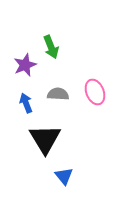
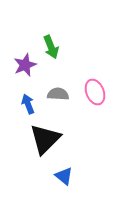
blue arrow: moved 2 px right, 1 px down
black triangle: rotated 16 degrees clockwise
blue triangle: rotated 12 degrees counterclockwise
